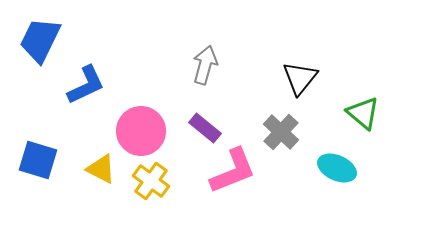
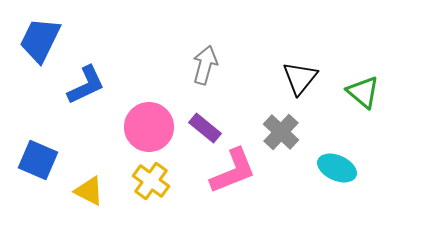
green triangle: moved 21 px up
pink circle: moved 8 px right, 4 px up
blue square: rotated 6 degrees clockwise
yellow triangle: moved 12 px left, 22 px down
